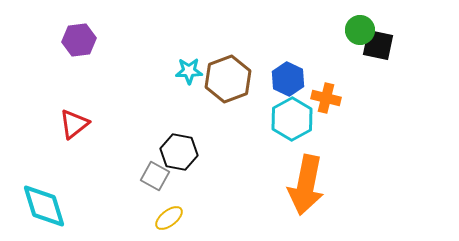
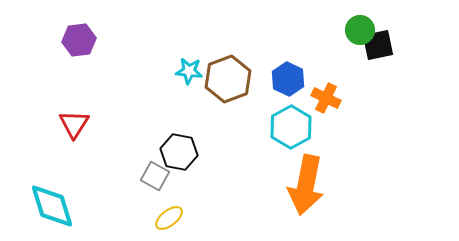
black square: rotated 24 degrees counterclockwise
cyan star: rotated 8 degrees clockwise
orange cross: rotated 12 degrees clockwise
cyan hexagon: moved 1 px left, 8 px down
red triangle: rotated 20 degrees counterclockwise
cyan diamond: moved 8 px right
